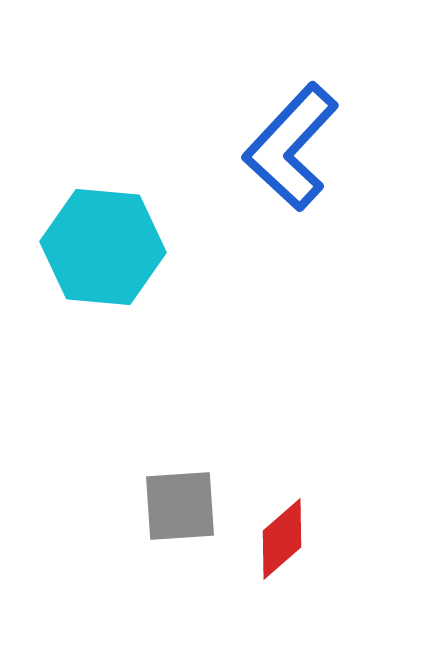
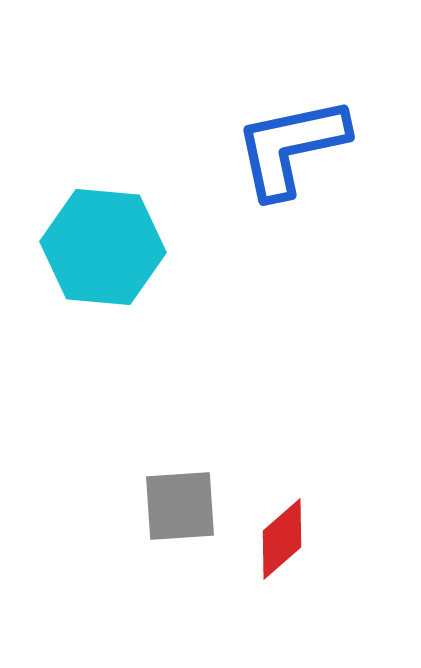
blue L-shape: rotated 35 degrees clockwise
